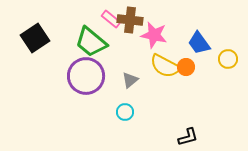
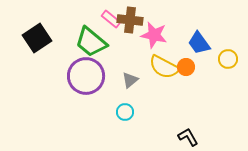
black square: moved 2 px right
yellow semicircle: moved 1 px left, 1 px down
black L-shape: rotated 105 degrees counterclockwise
